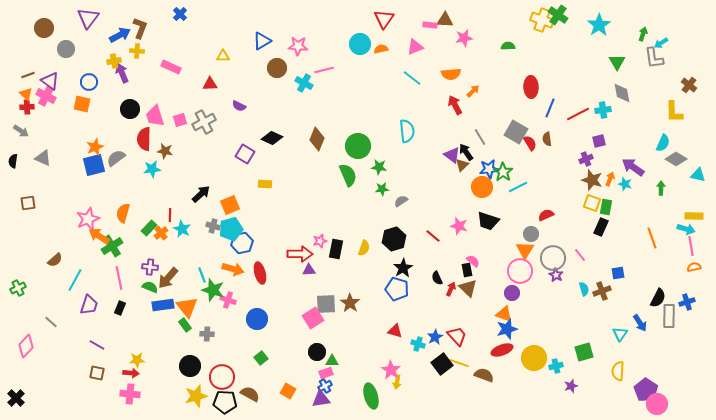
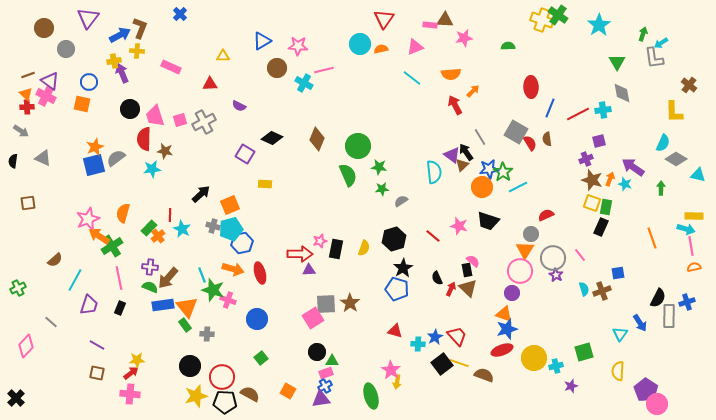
cyan semicircle at (407, 131): moved 27 px right, 41 px down
orange cross at (161, 233): moved 3 px left, 3 px down
cyan cross at (418, 344): rotated 16 degrees counterclockwise
red arrow at (131, 373): rotated 42 degrees counterclockwise
